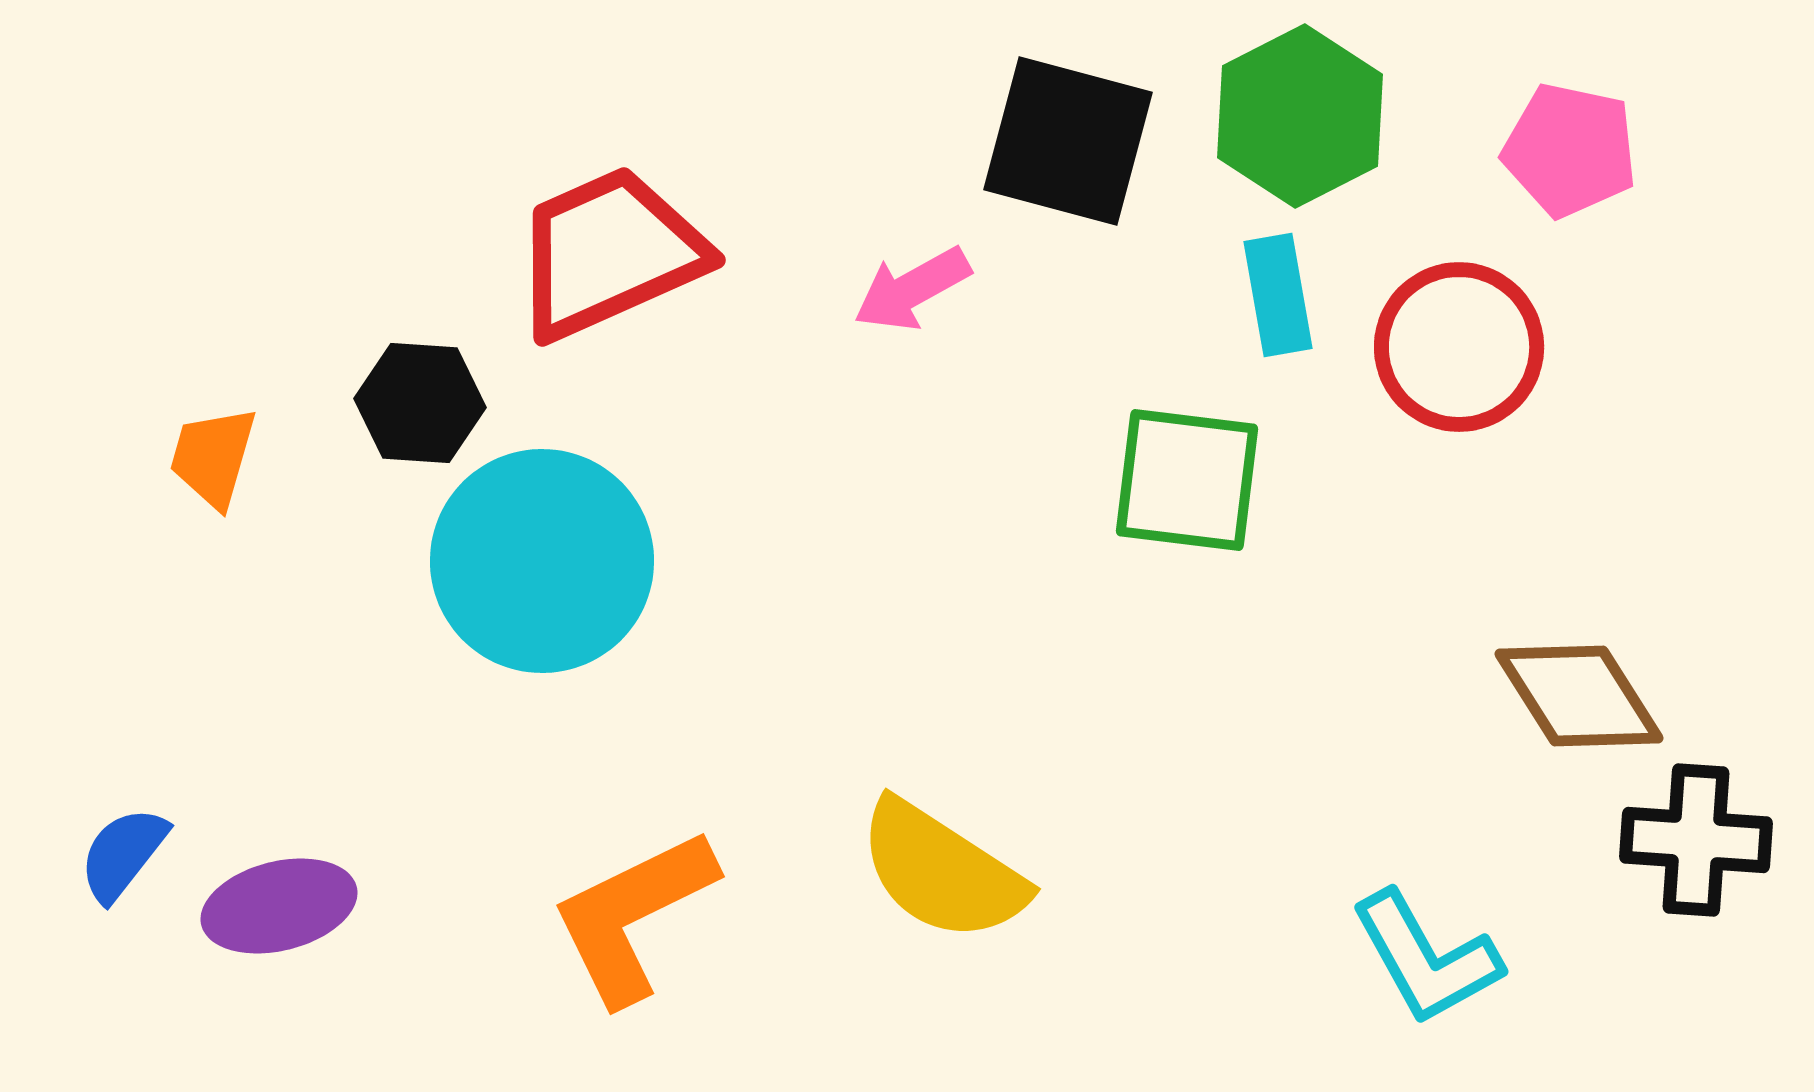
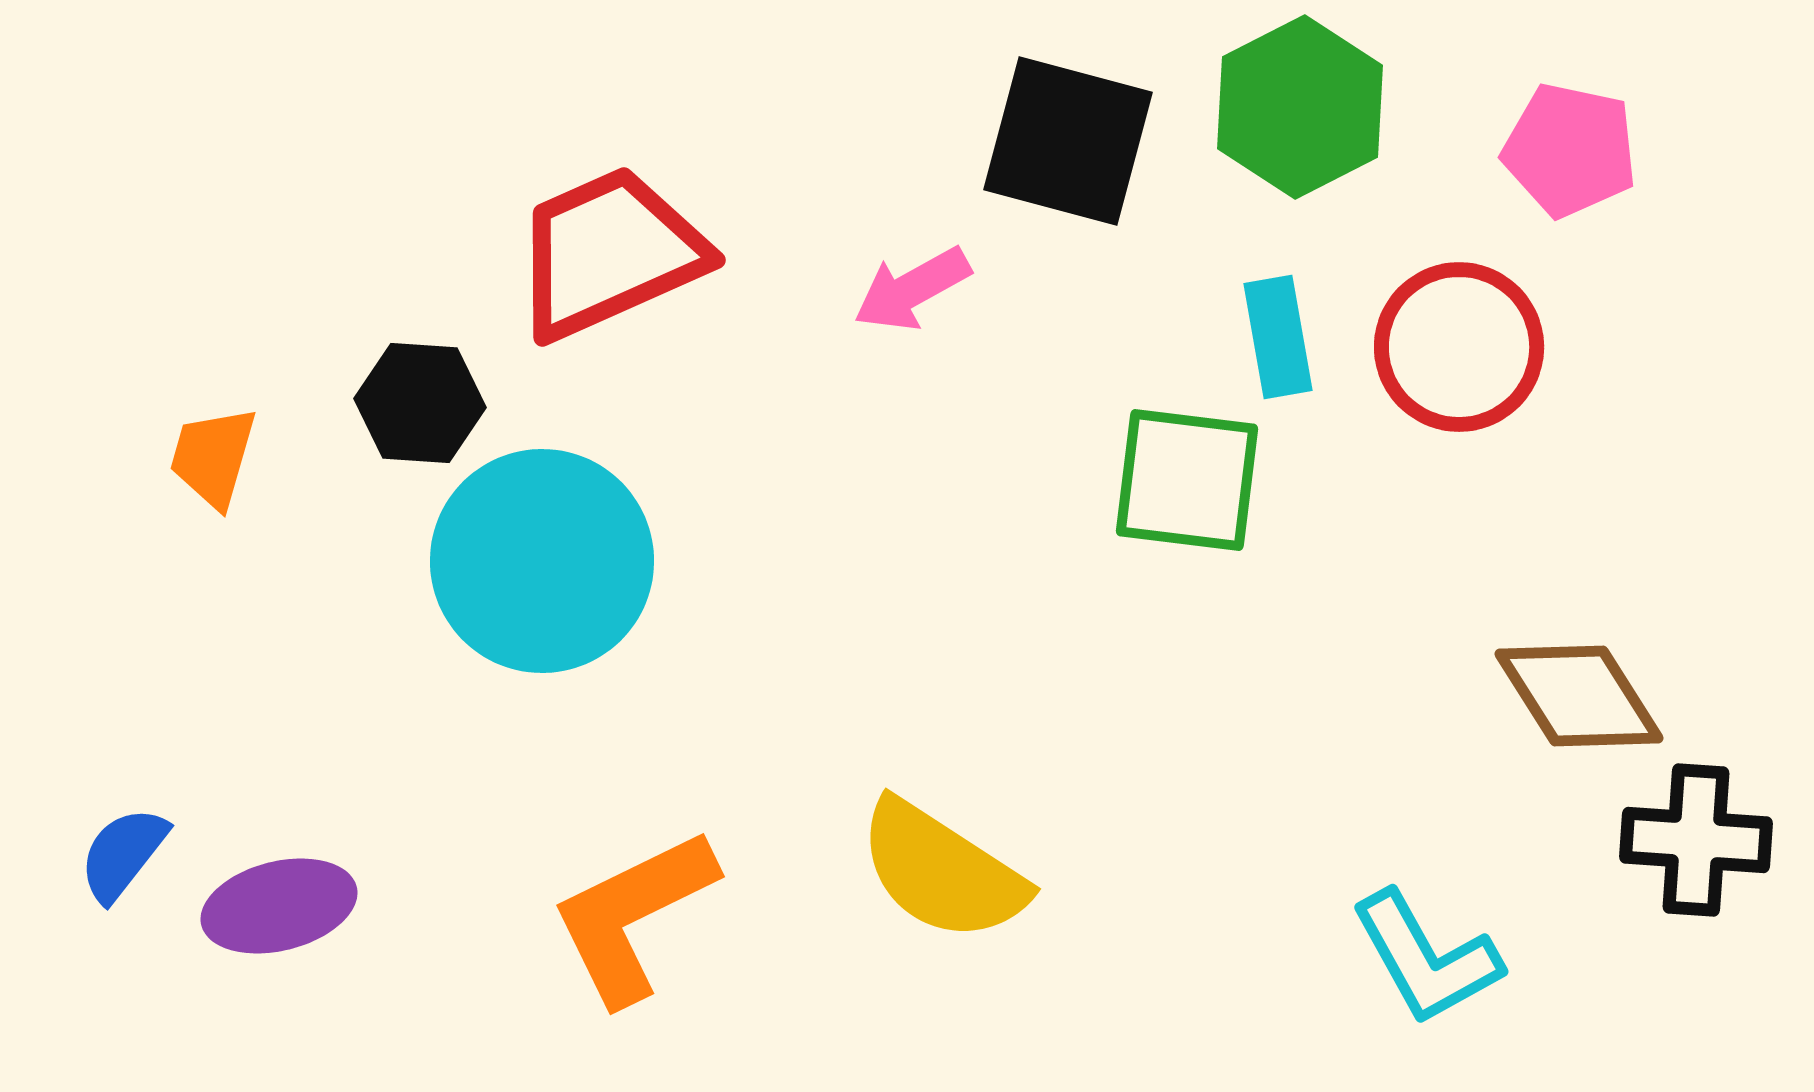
green hexagon: moved 9 px up
cyan rectangle: moved 42 px down
